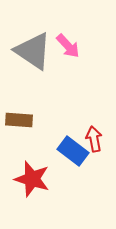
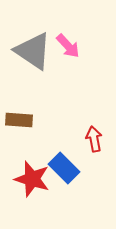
blue rectangle: moved 9 px left, 17 px down; rotated 8 degrees clockwise
